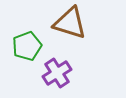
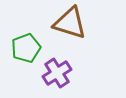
green pentagon: moved 1 px left, 2 px down
